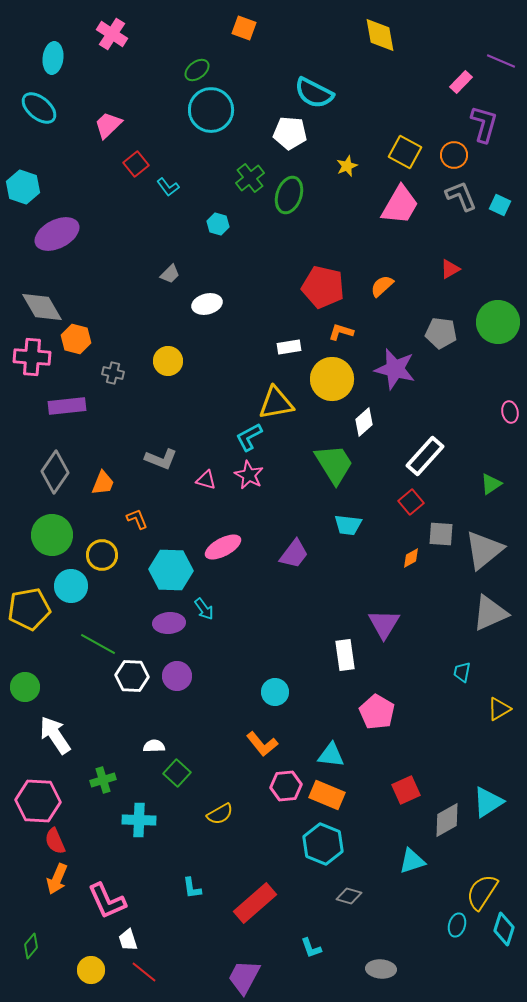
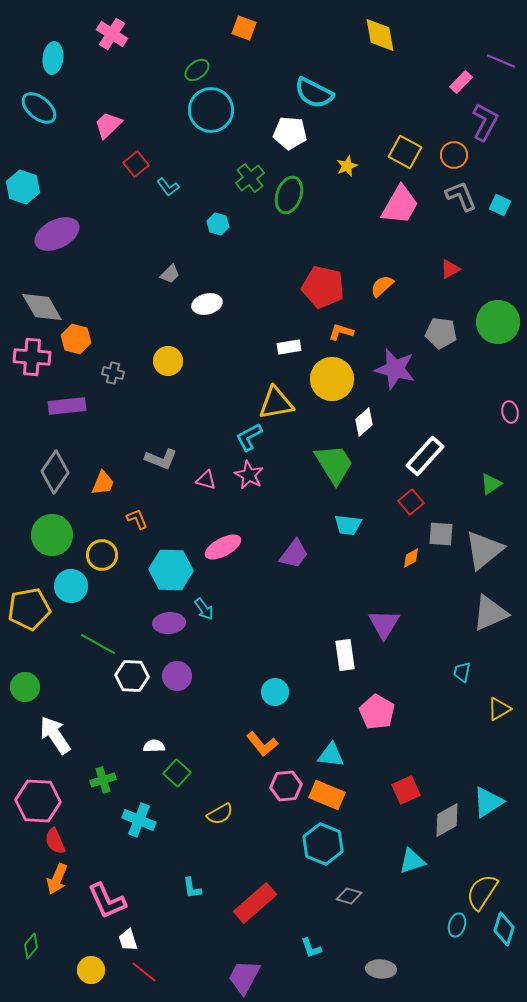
purple L-shape at (484, 124): moved 1 px right, 2 px up; rotated 12 degrees clockwise
cyan cross at (139, 820): rotated 20 degrees clockwise
